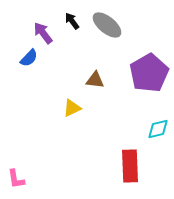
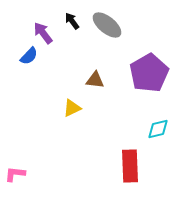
blue semicircle: moved 2 px up
pink L-shape: moved 1 px left, 5 px up; rotated 105 degrees clockwise
